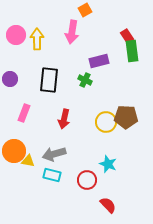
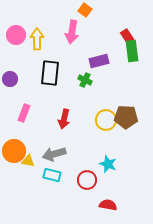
orange square: rotated 24 degrees counterclockwise
black rectangle: moved 1 px right, 7 px up
yellow circle: moved 2 px up
red semicircle: rotated 36 degrees counterclockwise
